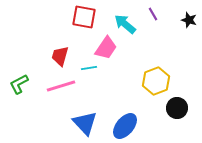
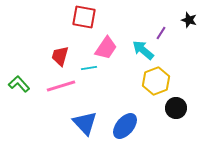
purple line: moved 8 px right, 19 px down; rotated 64 degrees clockwise
cyan arrow: moved 18 px right, 26 px down
green L-shape: rotated 75 degrees clockwise
black circle: moved 1 px left
